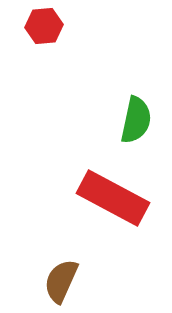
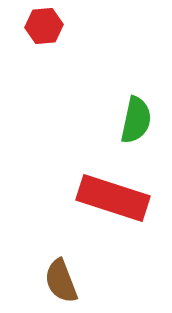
red rectangle: rotated 10 degrees counterclockwise
brown semicircle: rotated 45 degrees counterclockwise
